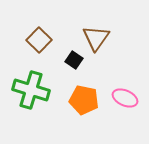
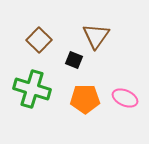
brown triangle: moved 2 px up
black square: rotated 12 degrees counterclockwise
green cross: moved 1 px right, 1 px up
orange pentagon: moved 1 px right, 1 px up; rotated 12 degrees counterclockwise
